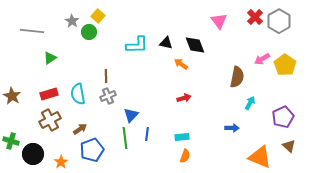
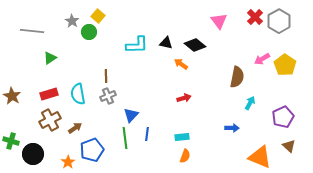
black diamond: rotated 30 degrees counterclockwise
brown arrow: moved 5 px left, 1 px up
orange star: moved 7 px right
